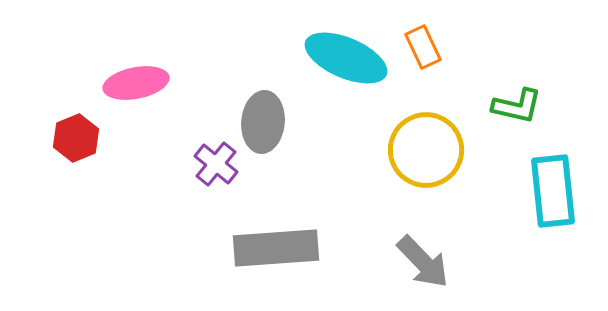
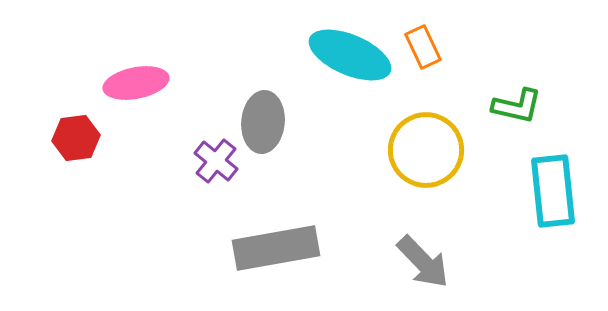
cyan ellipse: moved 4 px right, 3 px up
red hexagon: rotated 15 degrees clockwise
purple cross: moved 3 px up
gray rectangle: rotated 6 degrees counterclockwise
